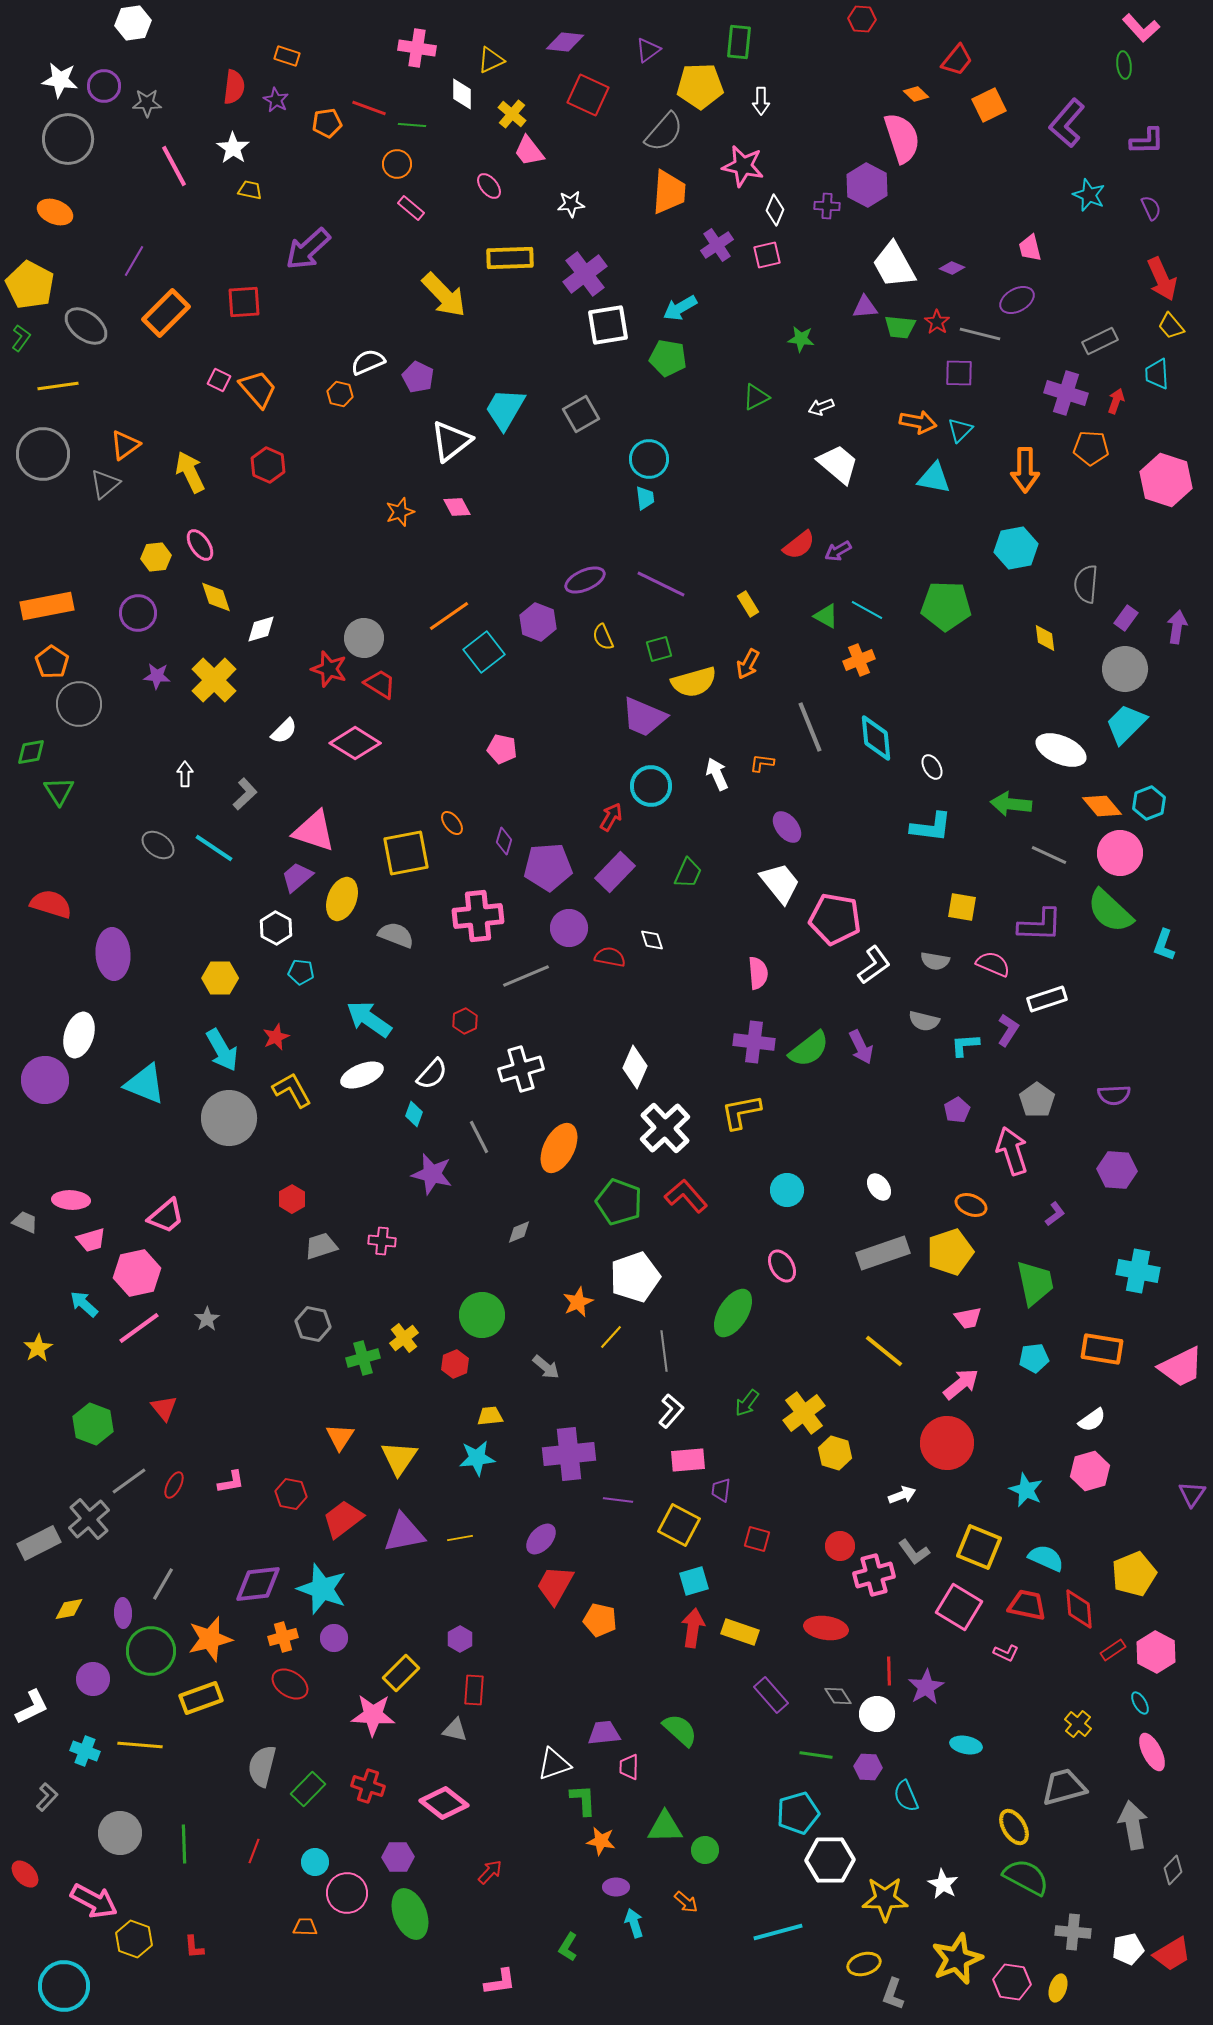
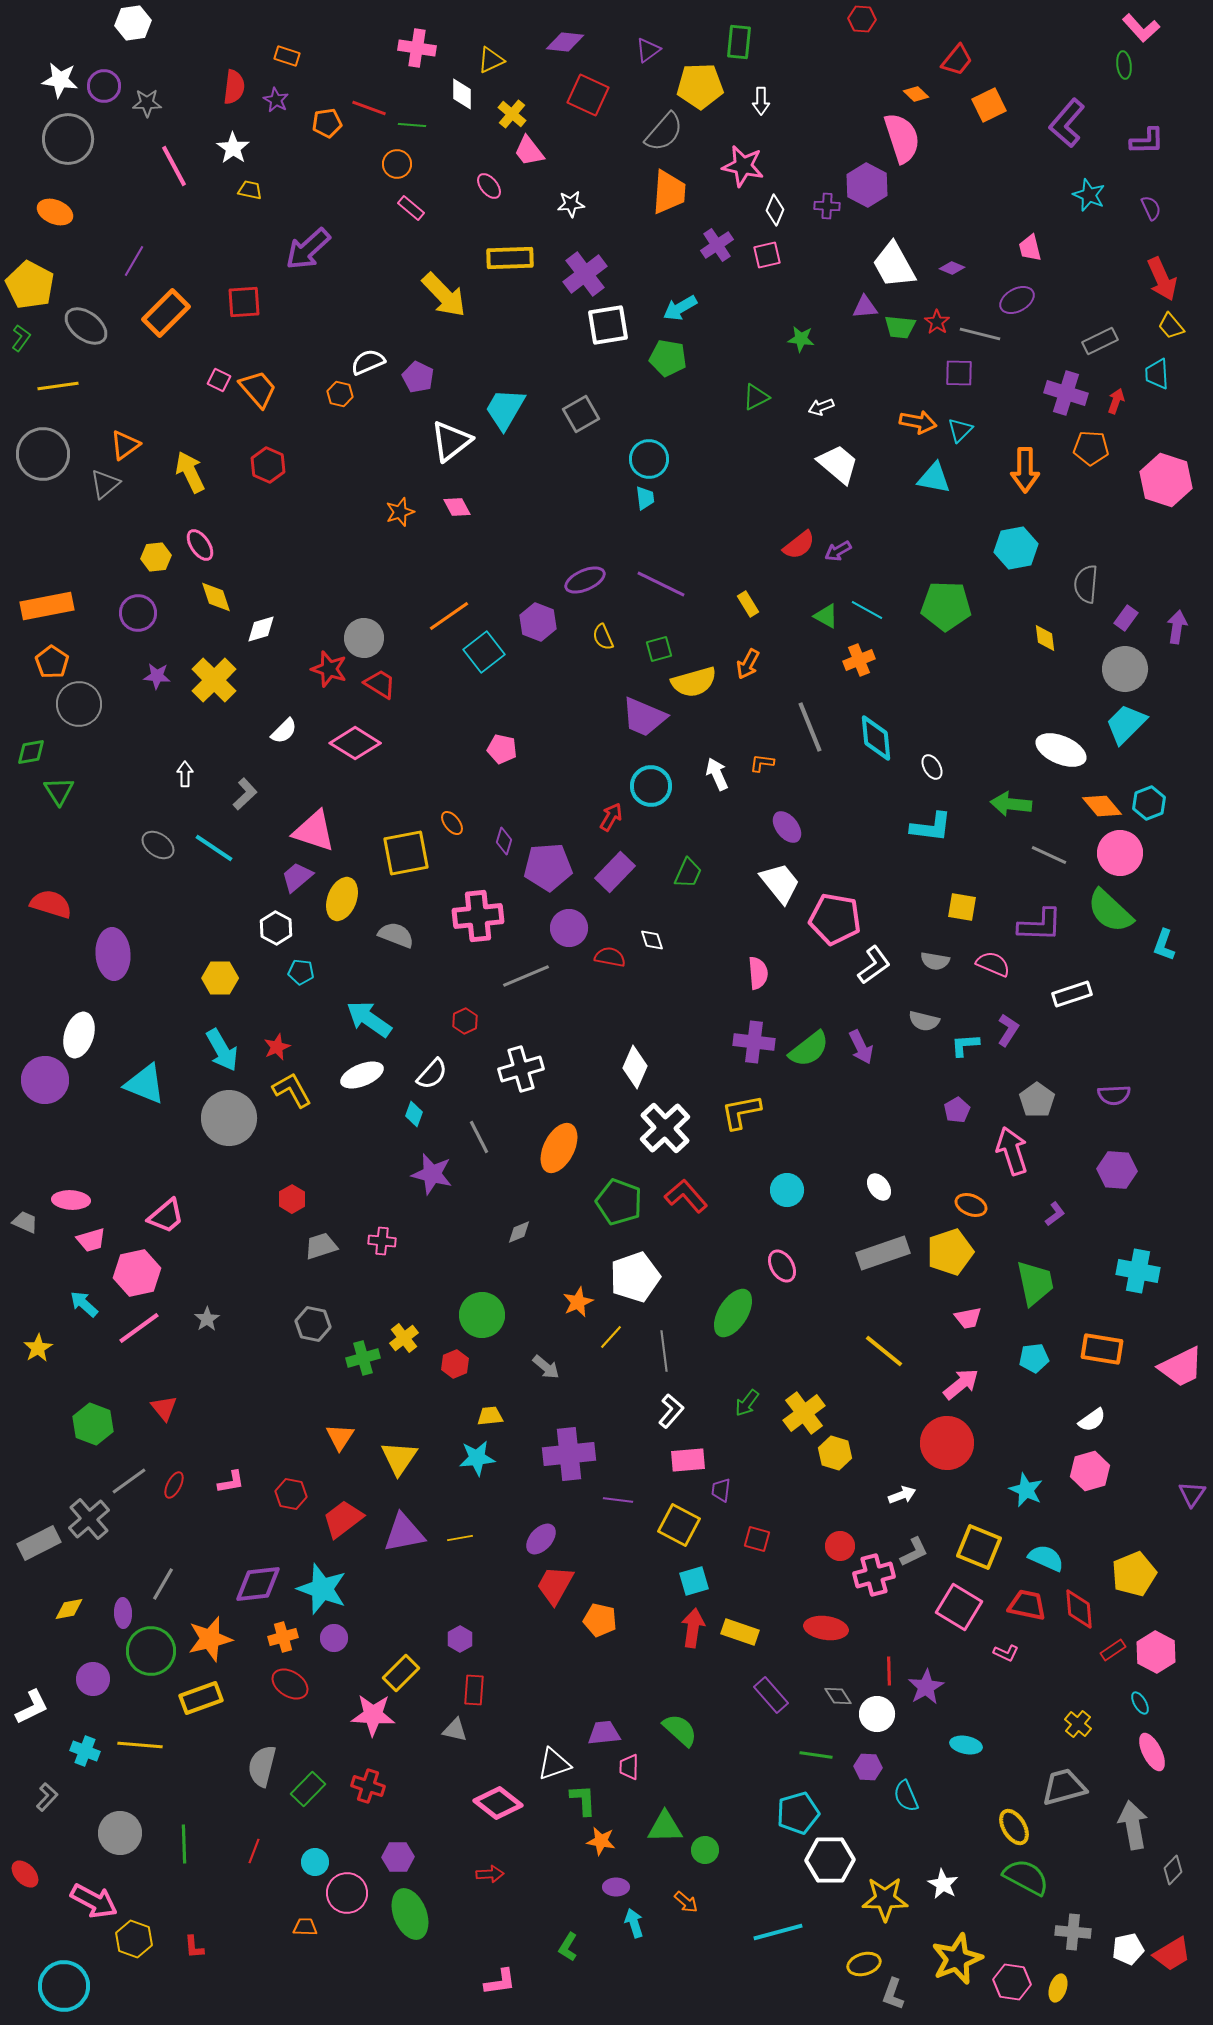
white rectangle at (1047, 999): moved 25 px right, 5 px up
red star at (276, 1037): moved 1 px right, 10 px down
gray L-shape at (914, 1552): rotated 80 degrees counterclockwise
pink diamond at (444, 1803): moved 54 px right
red arrow at (490, 1872): moved 2 px down; rotated 44 degrees clockwise
